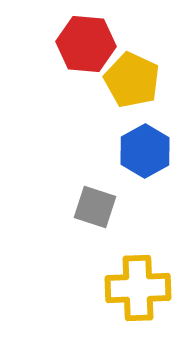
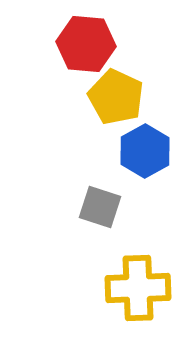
yellow pentagon: moved 16 px left, 17 px down
gray square: moved 5 px right
